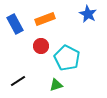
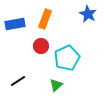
orange rectangle: rotated 48 degrees counterclockwise
blue rectangle: rotated 72 degrees counterclockwise
cyan pentagon: rotated 20 degrees clockwise
green triangle: rotated 24 degrees counterclockwise
